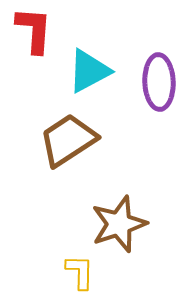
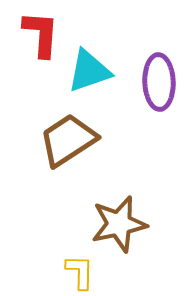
red L-shape: moved 7 px right, 4 px down
cyan triangle: rotated 9 degrees clockwise
brown star: rotated 6 degrees clockwise
